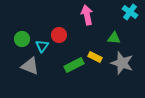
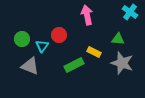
green triangle: moved 4 px right, 1 px down
yellow rectangle: moved 1 px left, 5 px up
